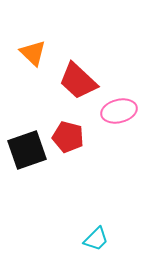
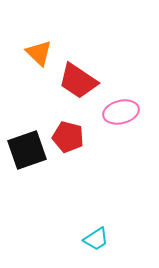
orange triangle: moved 6 px right
red trapezoid: rotated 9 degrees counterclockwise
pink ellipse: moved 2 px right, 1 px down
cyan trapezoid: rotated 12 degrees clockwise
